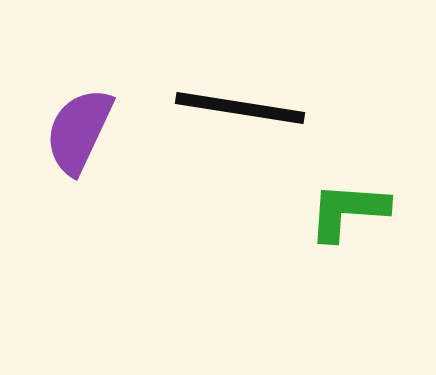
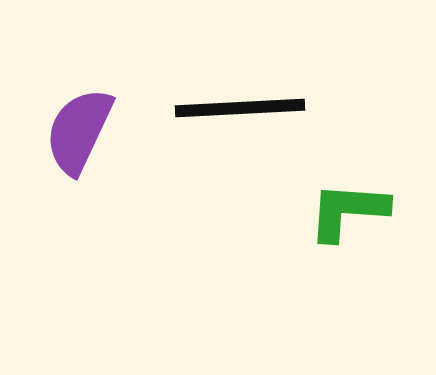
black line: rotated 12 degrees counterclockwise
